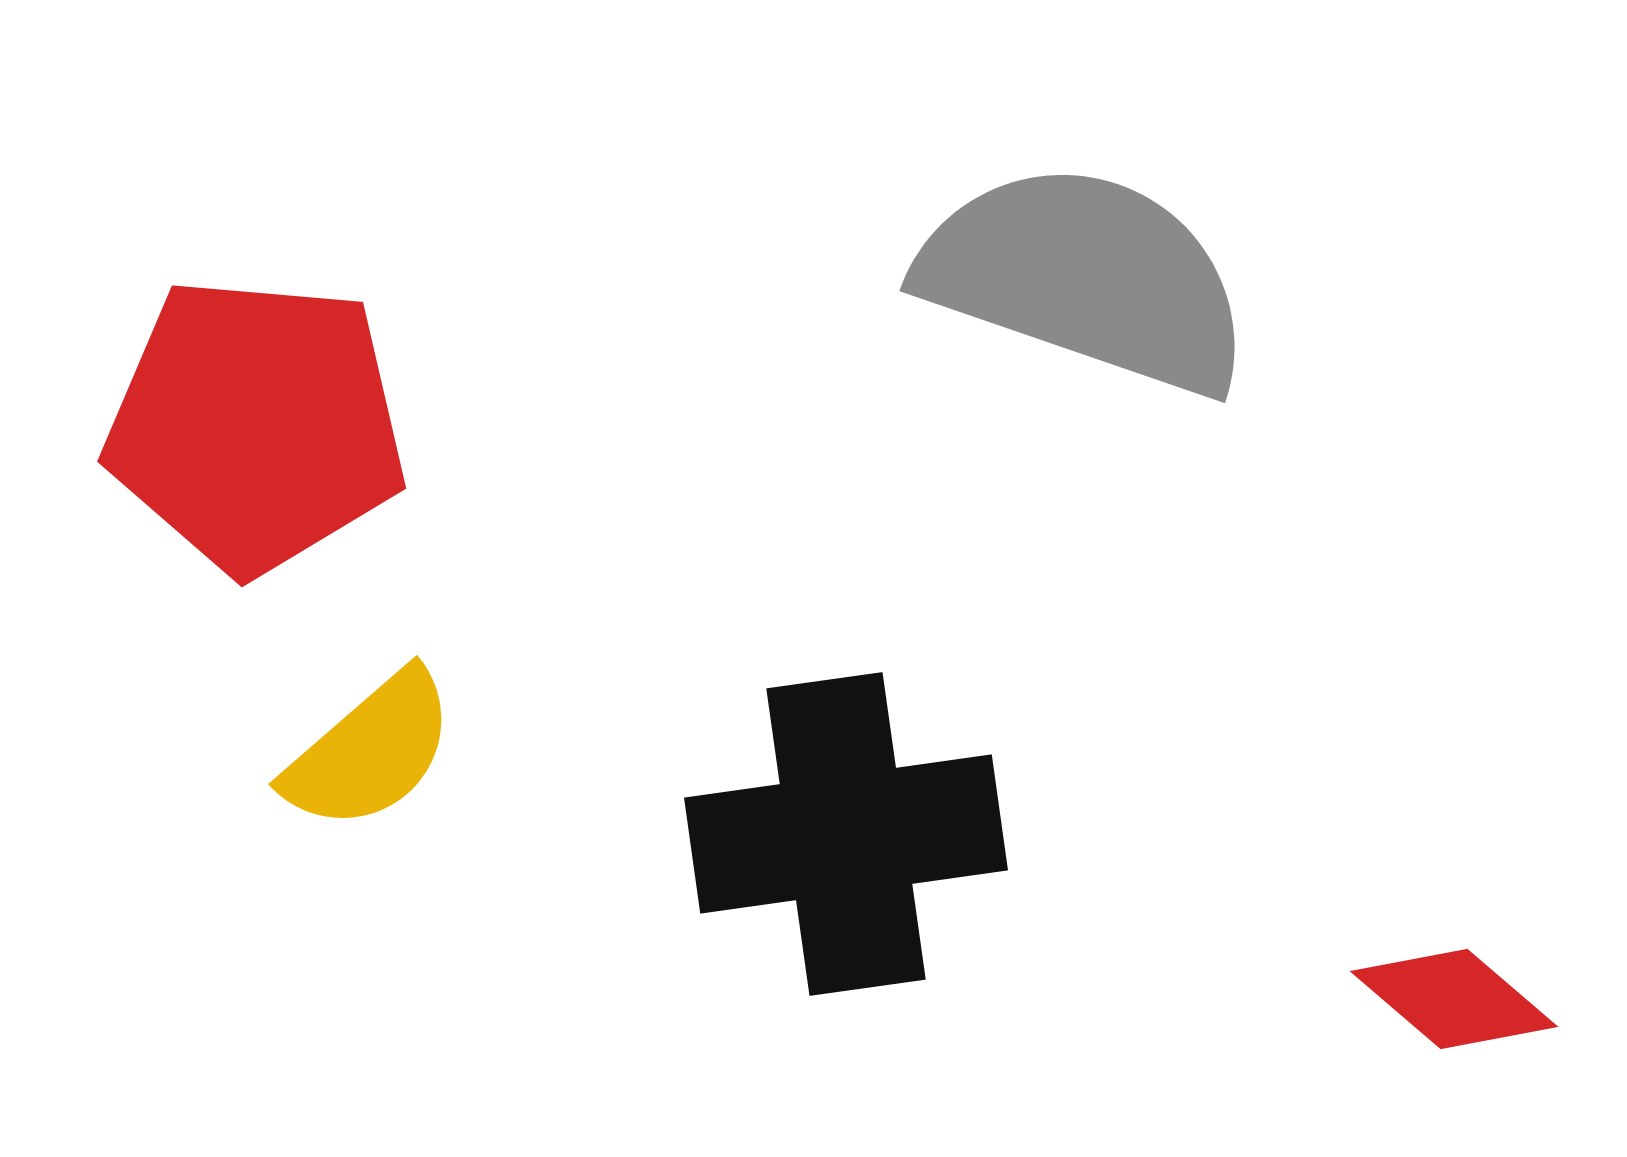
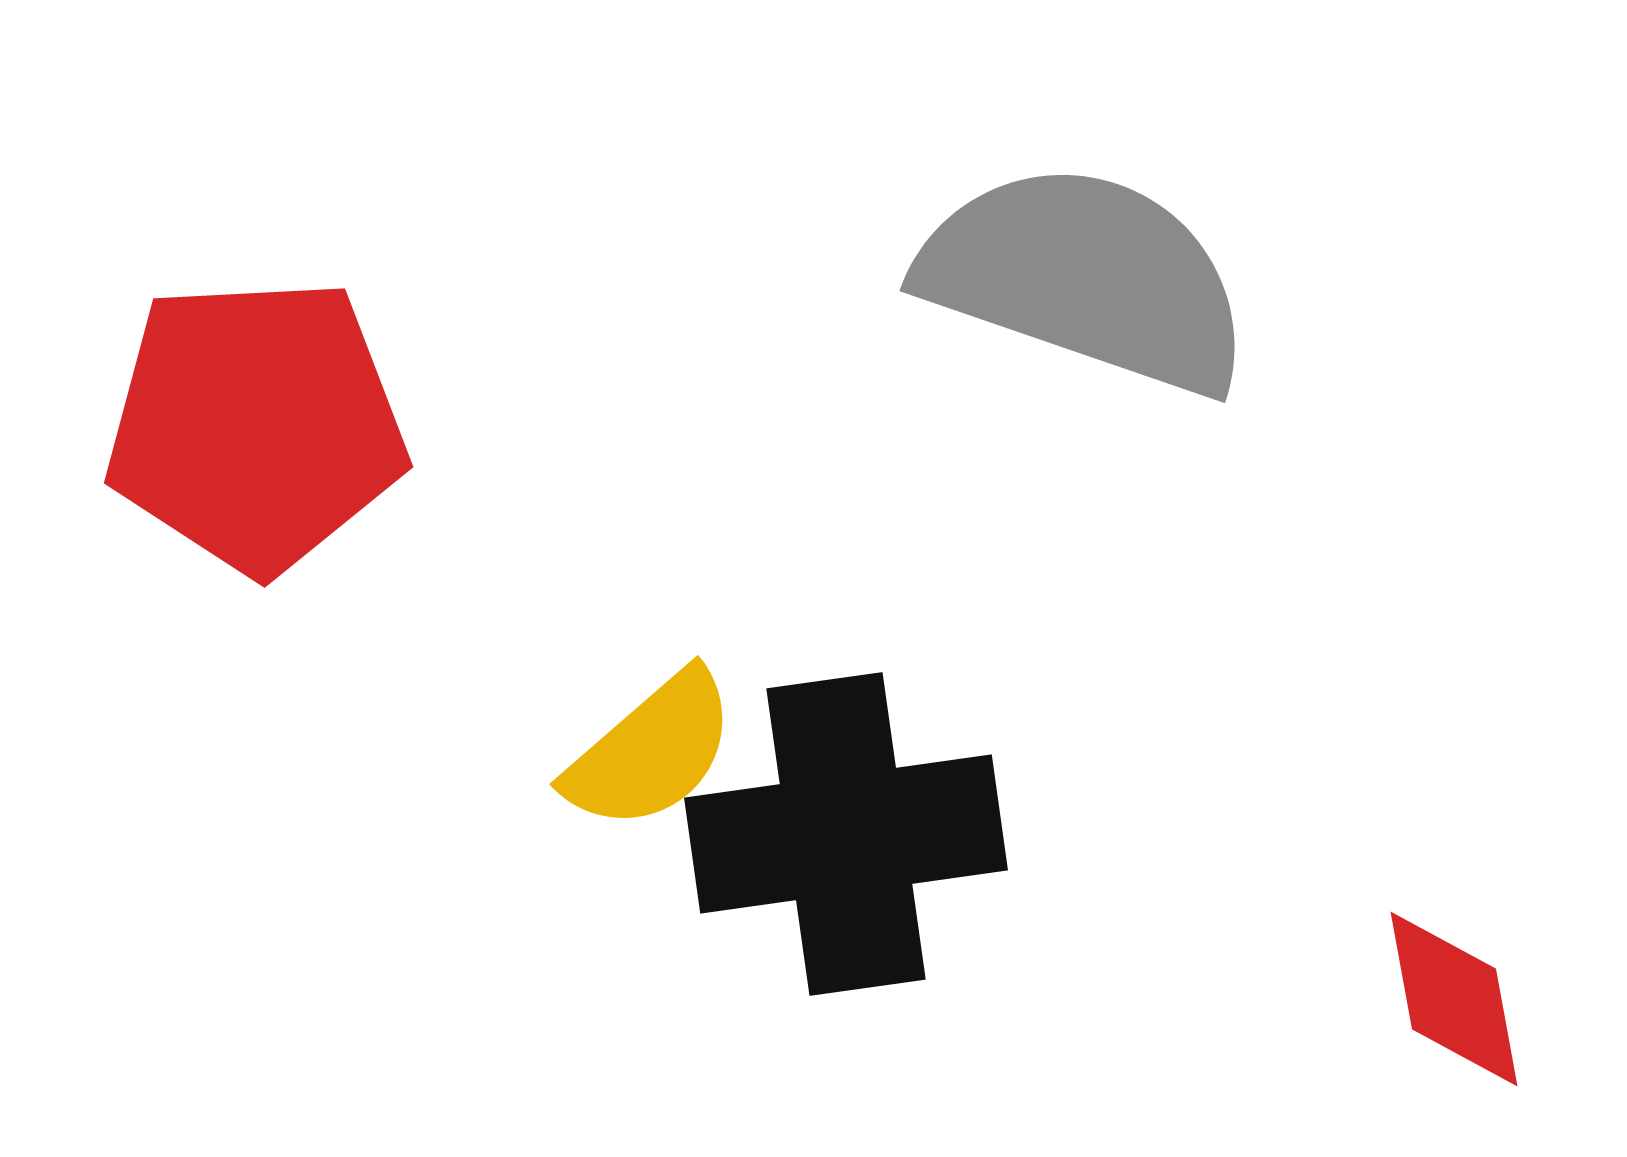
red pentagon: rotated 8 degrees counterclockwise
yellow semicircle: moved 281 px right
red diamond: rotated 39 degrees clockwise
